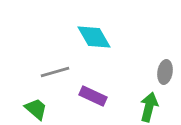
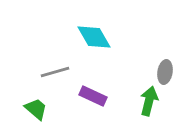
green arrow: moved 6 px up
